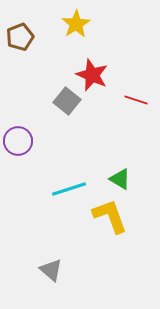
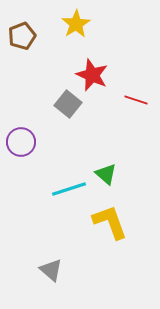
brown pentagon: moved 2 px right, 1 px up
gray square: moved 1 px right, 3 px down
purple circle: moved 3 px right, 1 px down
green triangle: moved 14 px left, 5 px up; rotated 10 degrees clockwise
yellow L-shape: moved 6 px down
